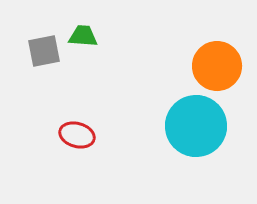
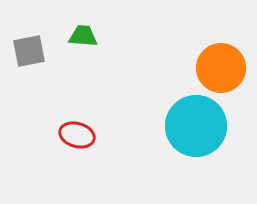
gray square: moved 15 px left
orange circle: moved 4 px right, 2 px down
